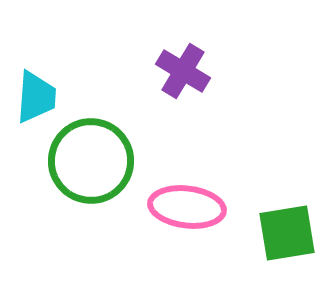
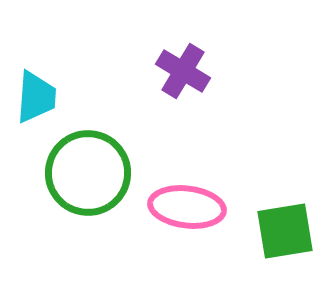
green circle: moved 3 px left, 12 px down
green square: moved 2 px left, 2 px up
